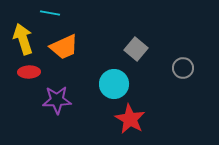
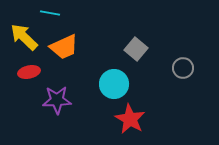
yellow arrow: moved 1 px right, 2 px up; rotated 28 degrees counterclockwise
red ellipse: rotated 10 degrees counterclockwise
